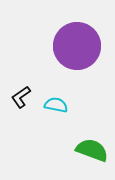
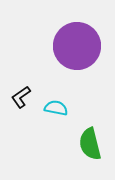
cyan semicircle: moved 3 px down
green semicircle: moved 2 px left, 6 px up; rotated 124 degrees counterclockwise
